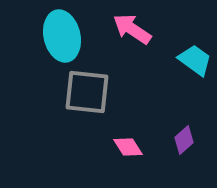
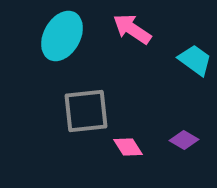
cyan ellipse: rotated 42 degrees clockwise
gray square: moved 1 px left, 19 px down; rotated 12 degrees counterclockwise
purple diamond: rotated 72 degrees clockwise
